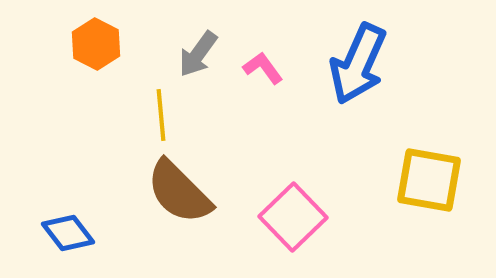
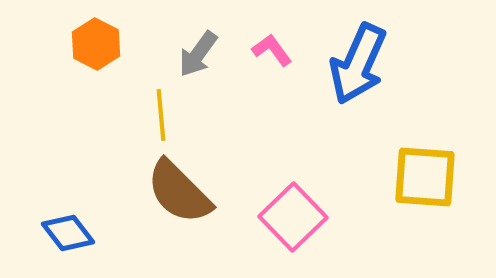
pink L-shape: moved 9 px right, 18 px up
yellow square: moved 4 px left, 3 px up; rotated 6 degrees counterclockwise
